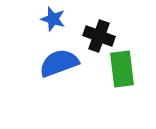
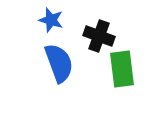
blue star: moved 2 px left, 1 px down
blue semicircle: rotated 90 degrees clockwise
